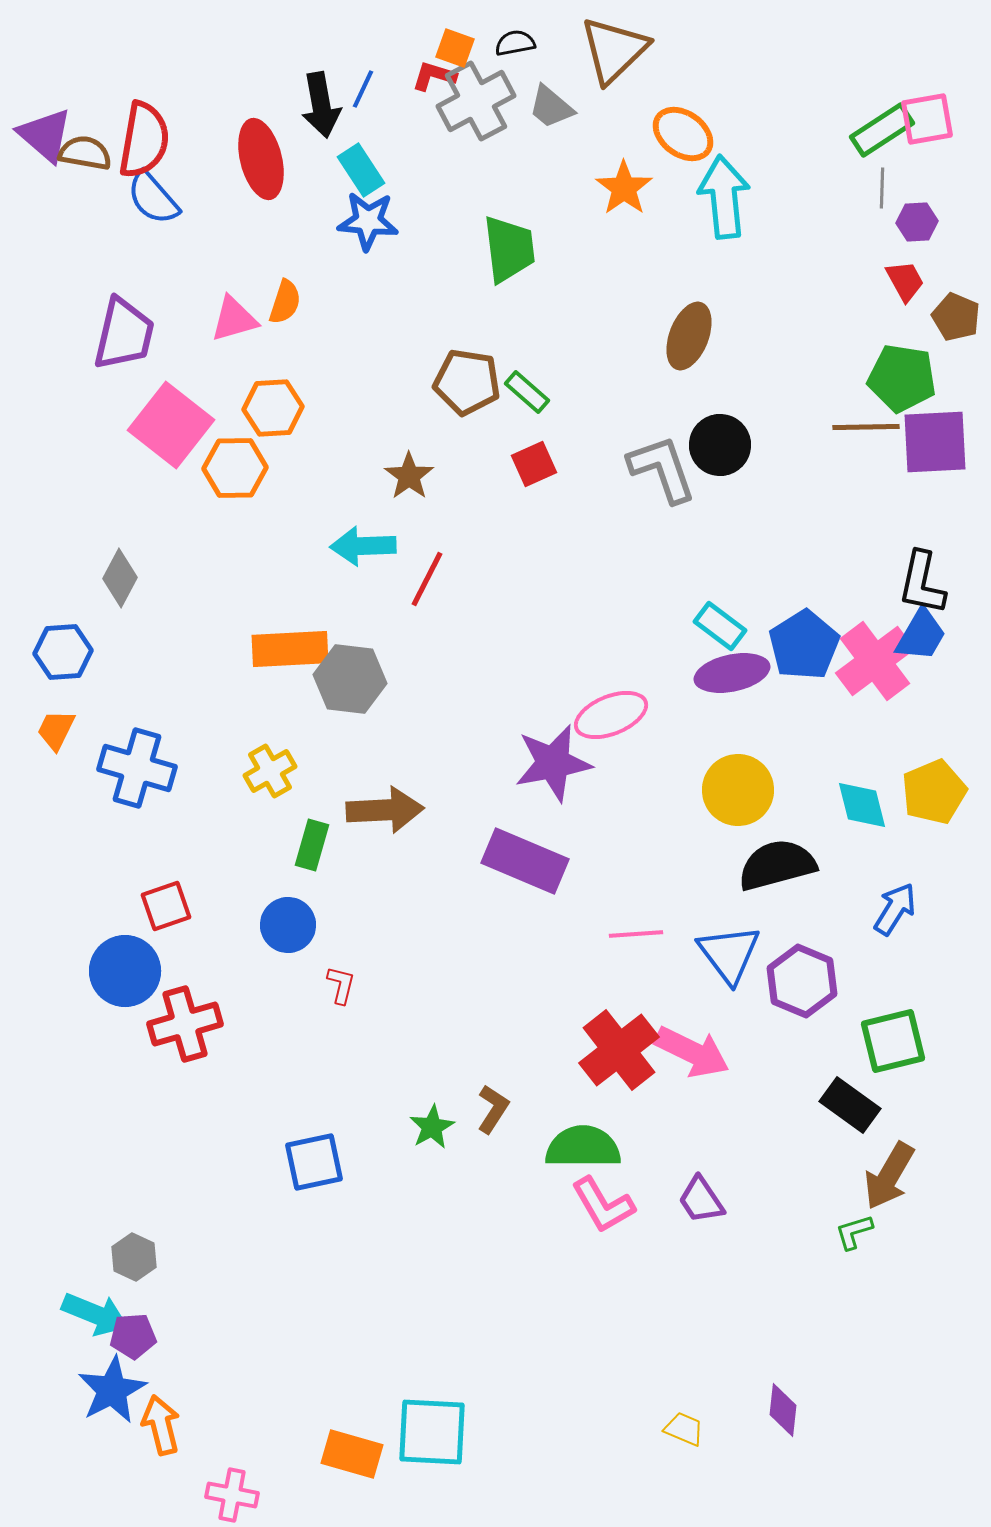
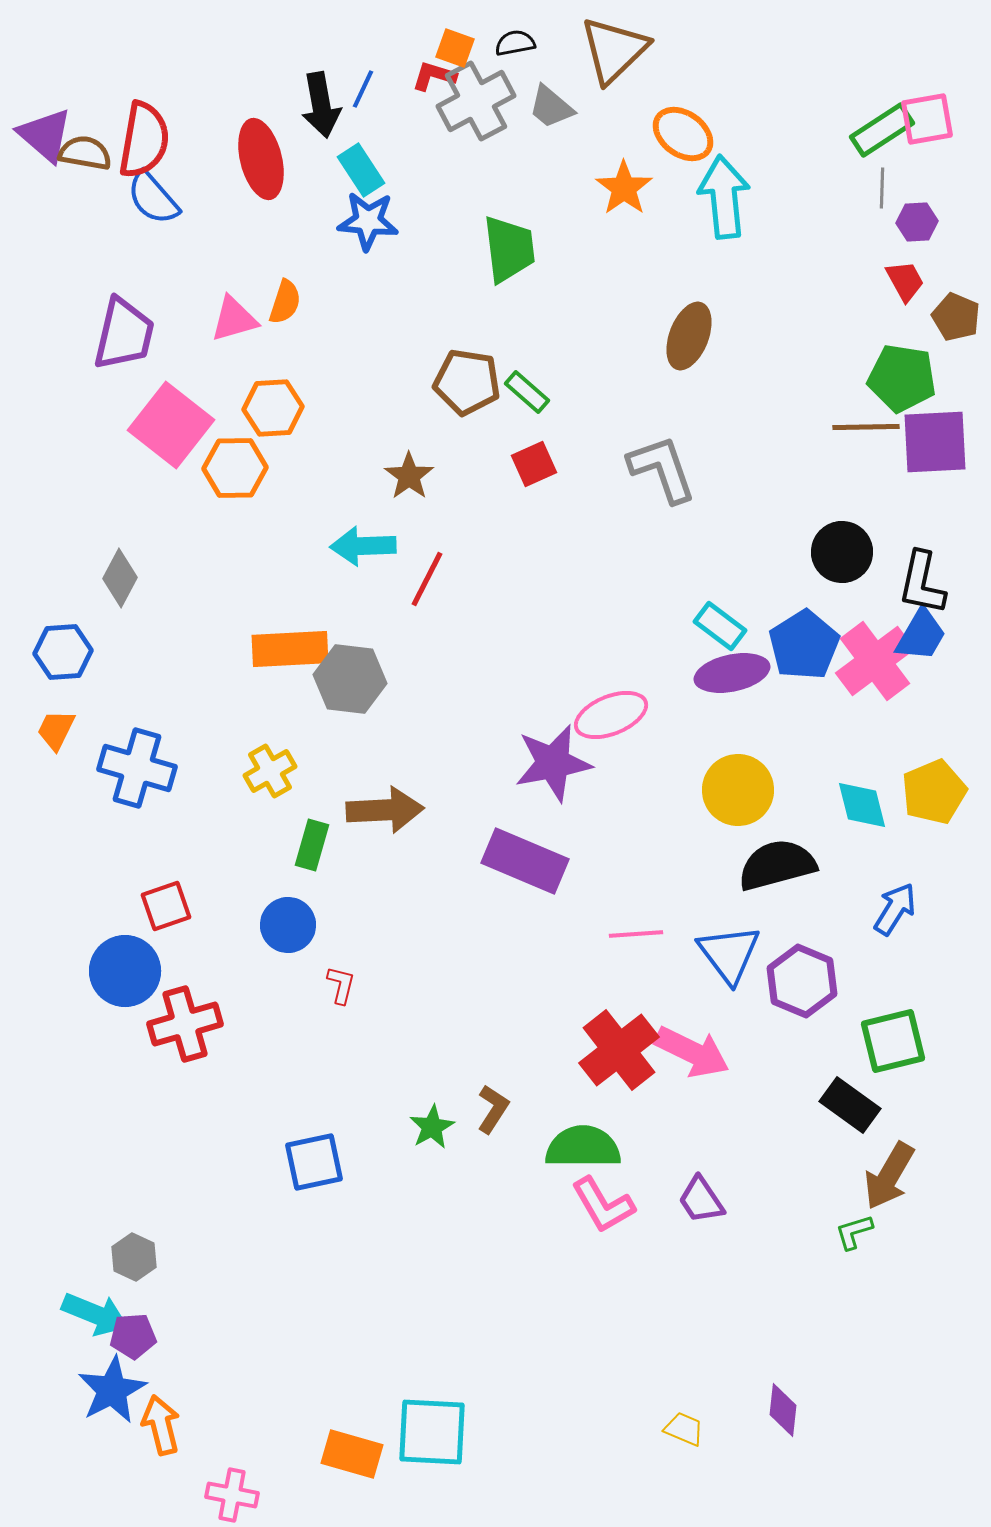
black circle at (720, 445): moved 122 px right, 107 px down
